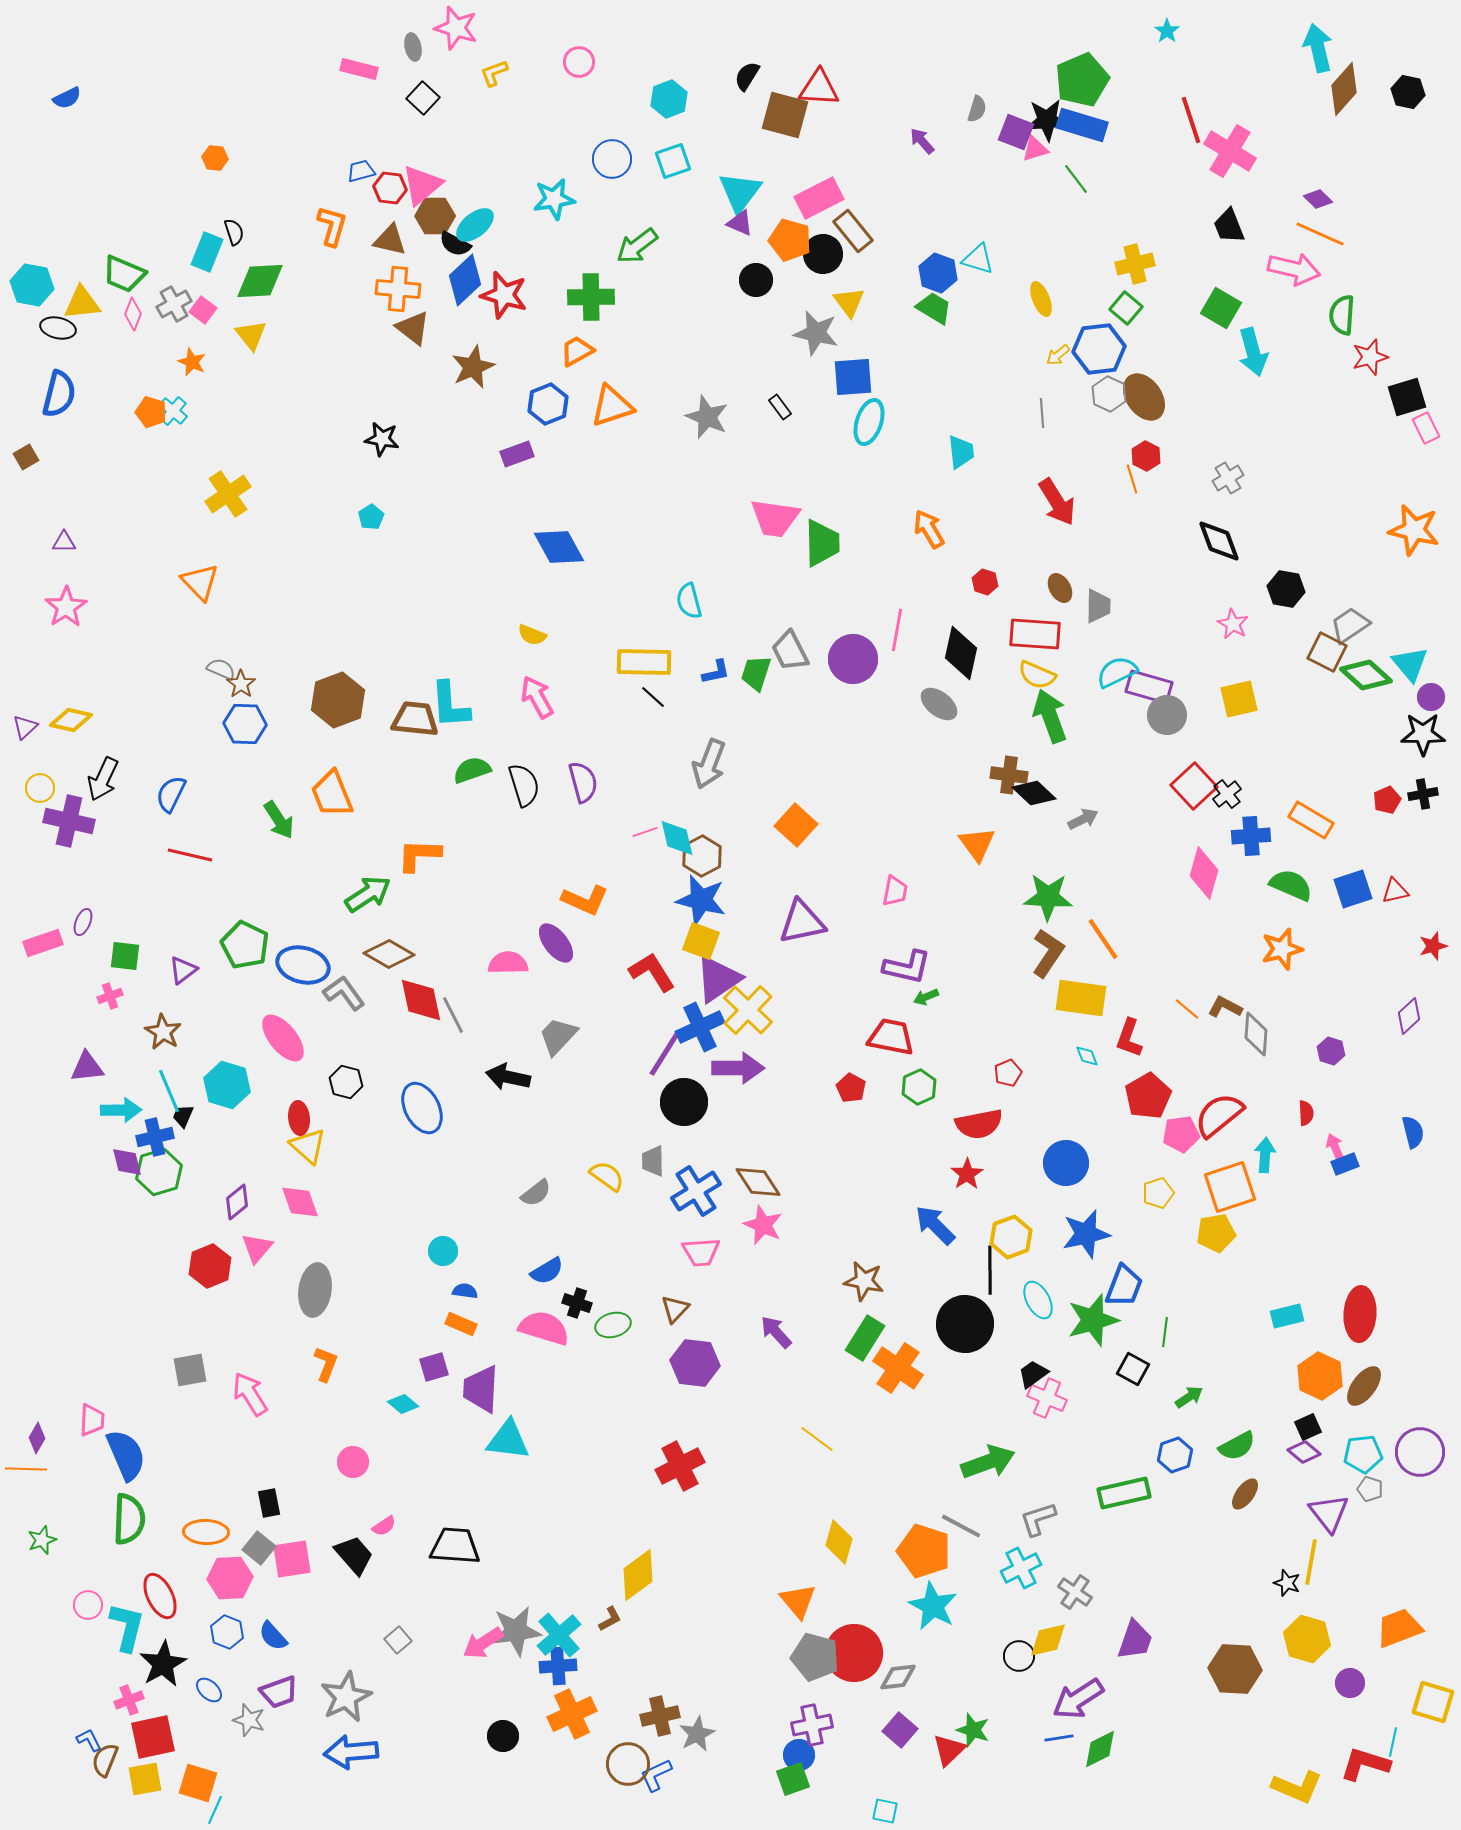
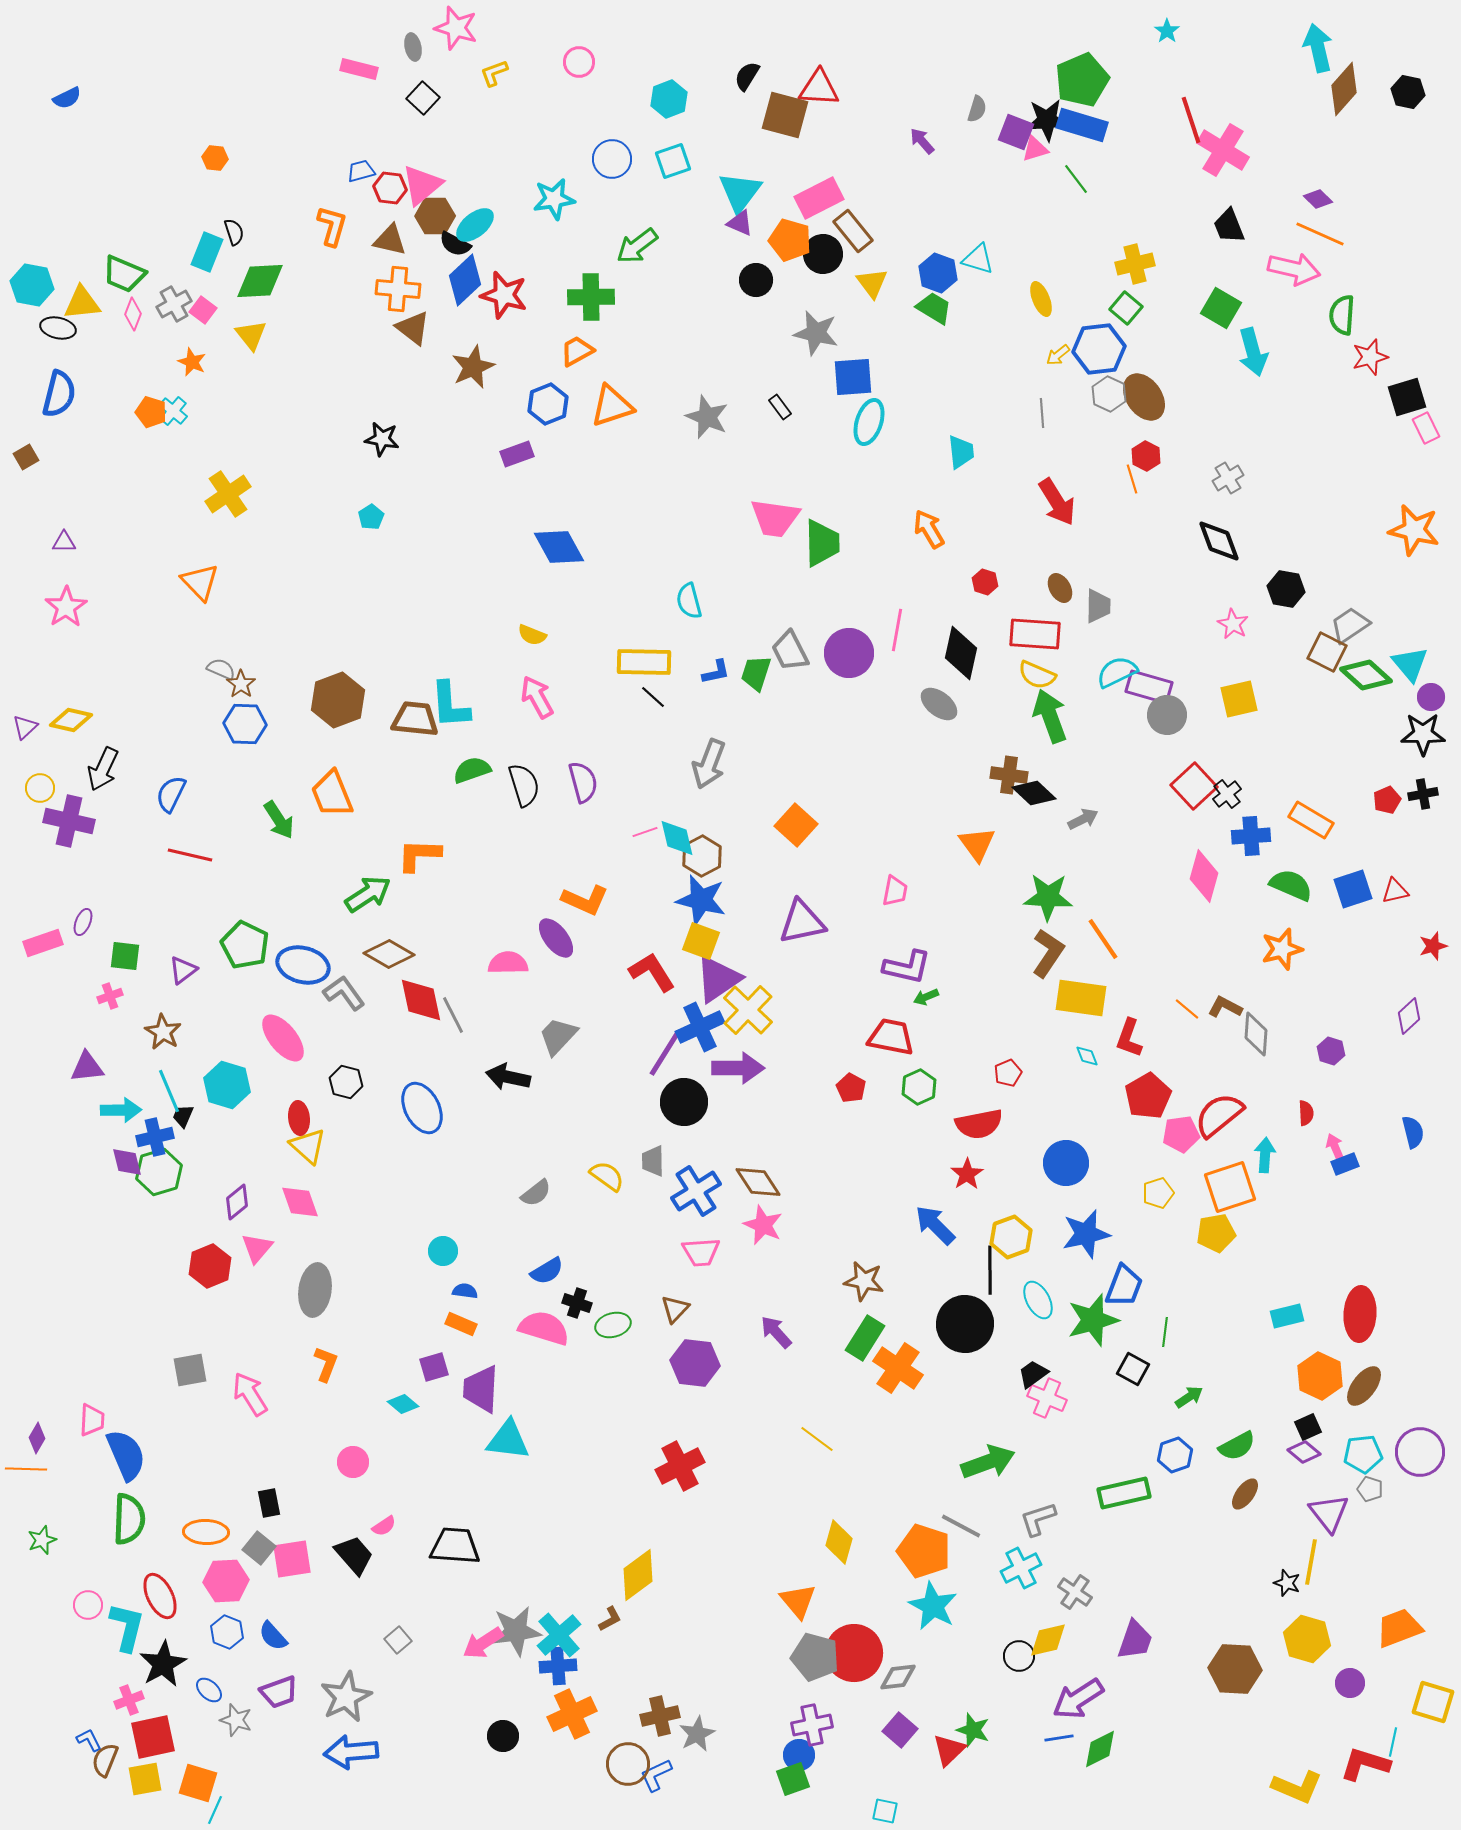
pink cross at (1230, 151): moved 7 px left, 1 px up
yellow triangle at (849, 302): moved 23 px right, 19 px up
purple circle at (853, 659): moved 4 px left, 6 px up
black arrow at (103, 779): moved 10 px up
pink diamond at (1204, 873): moved 3 px down
purple ellipse at (556, 943): moved 5 px up
pink hexagon at (230, 1578): moved 4 px left, 3 px down
gray star at (249, 1720): moved 13 px left
